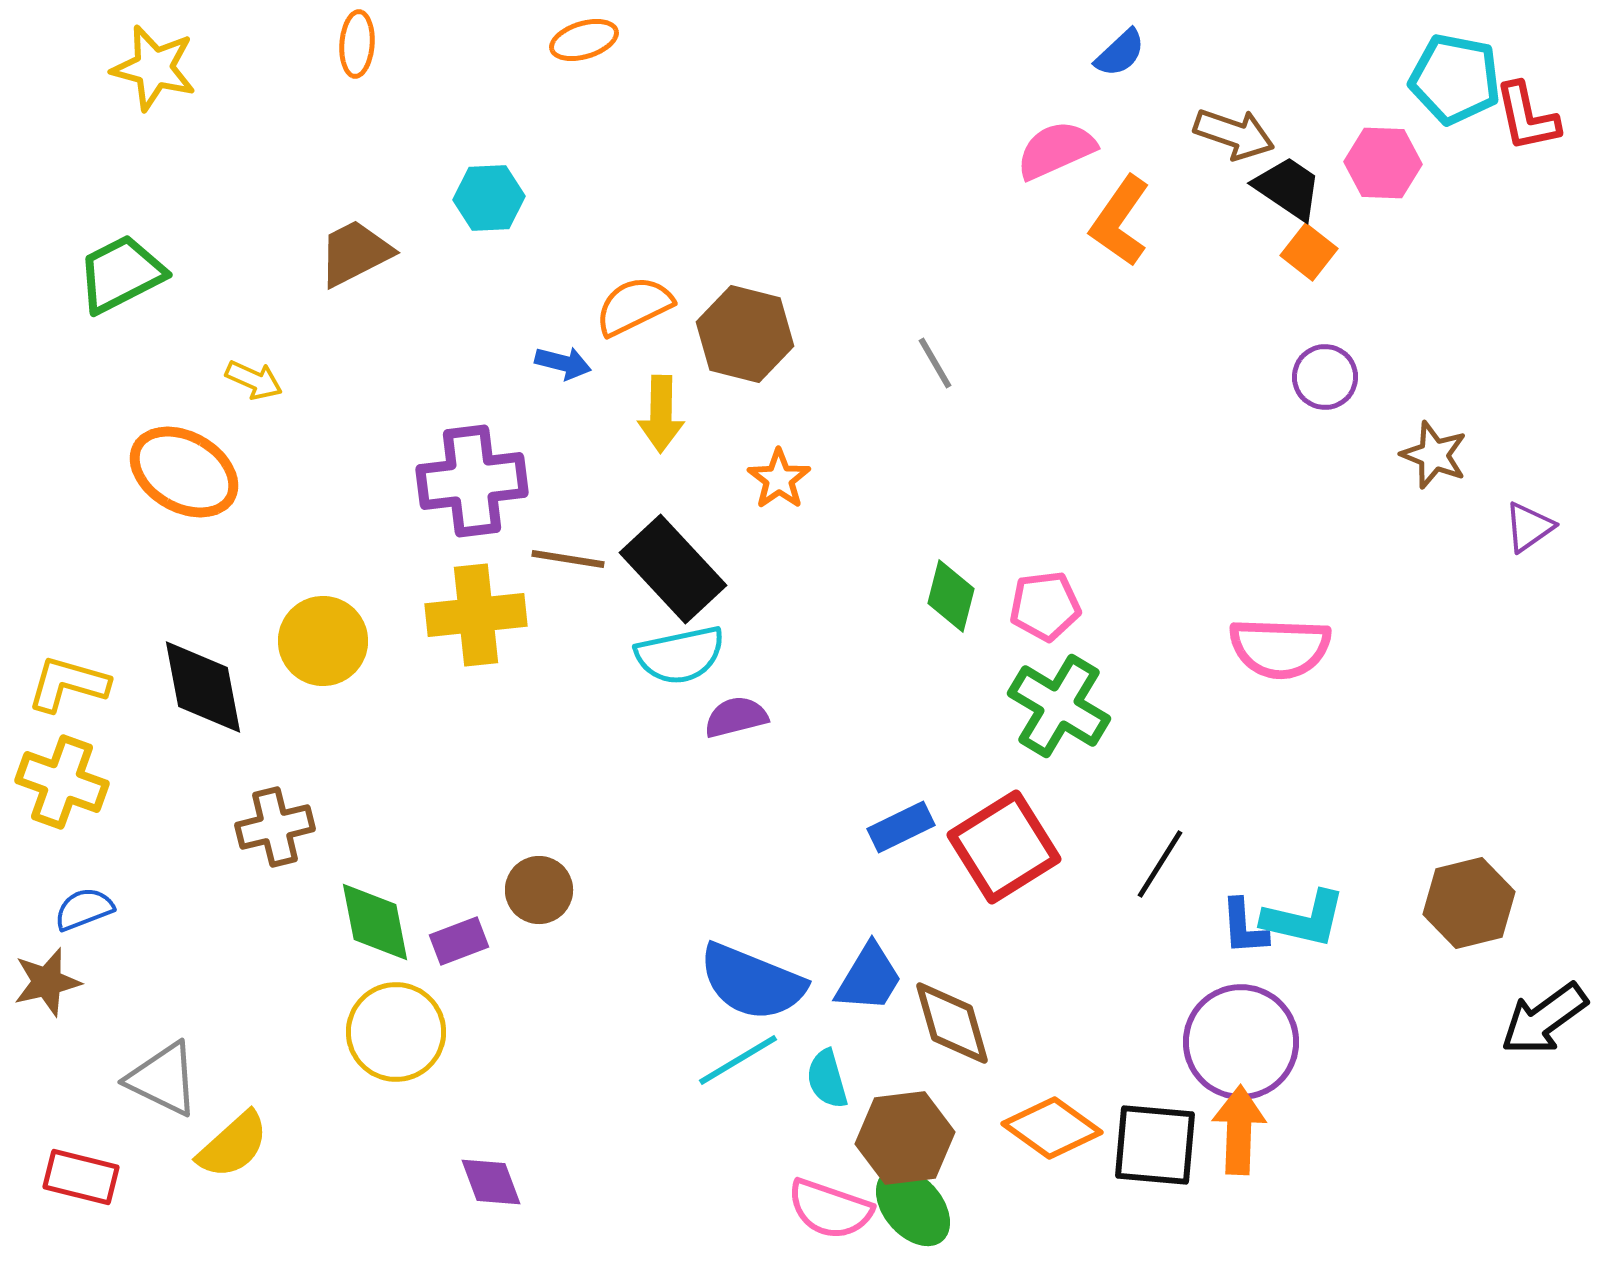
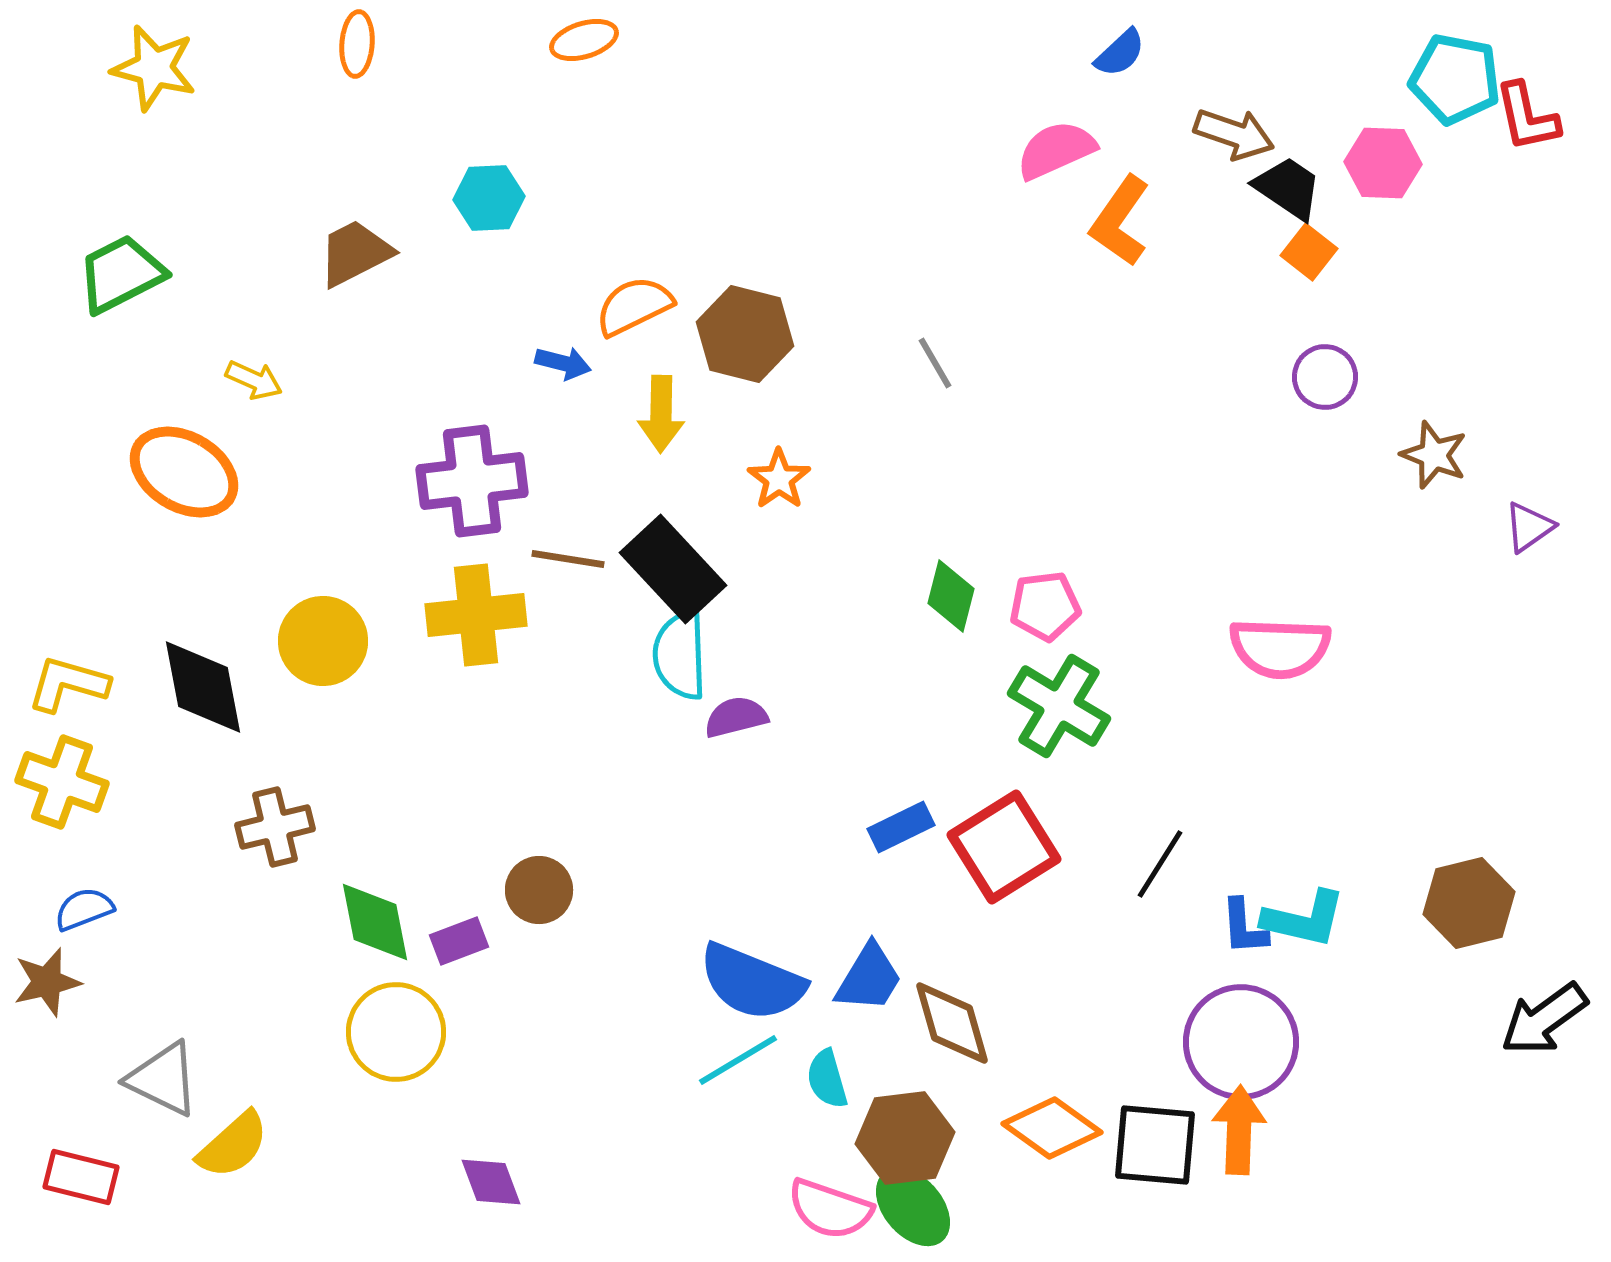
cyan semicircle at (680, 655): rotated 100 degrees clockwise
